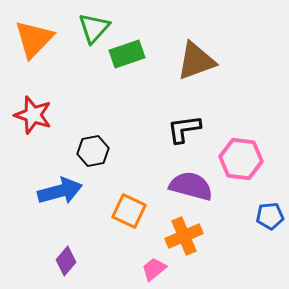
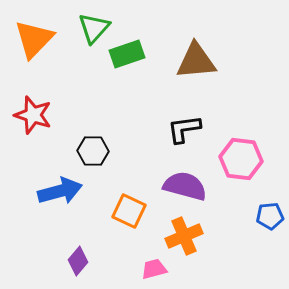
brown triangle: rotated 15 degrees clockwise
black hexagon: rotated 12 degrees clockwise
purple semicircle: moved 6 px left
purple diamond: moved 12 px right
pink trapezoid: rotated 24 degrees clockwise
